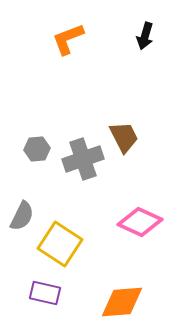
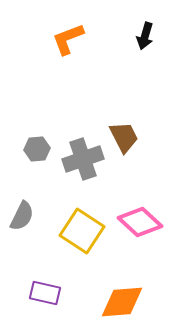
pink diamond: rotated 18 degrees clockwise
yellow square: moved 22 px right, 13 px up
